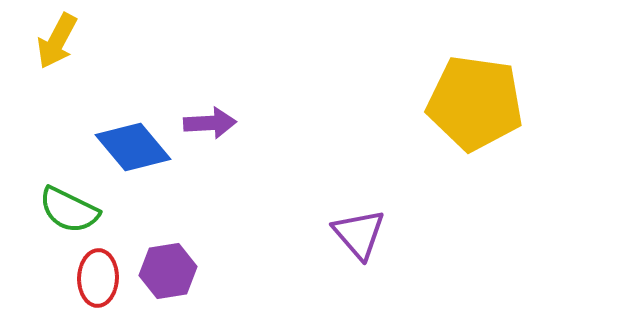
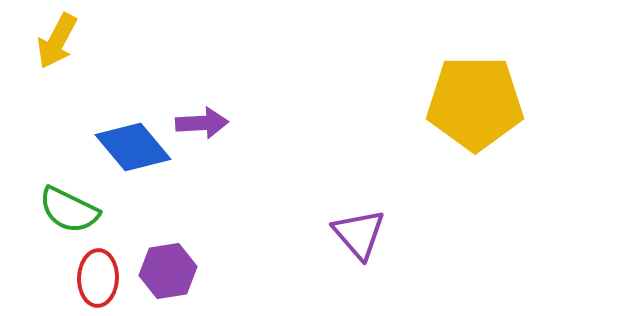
yellow pentagon: rotated 8 degrees counterclockwise
purple arrow: moved 8 px left
